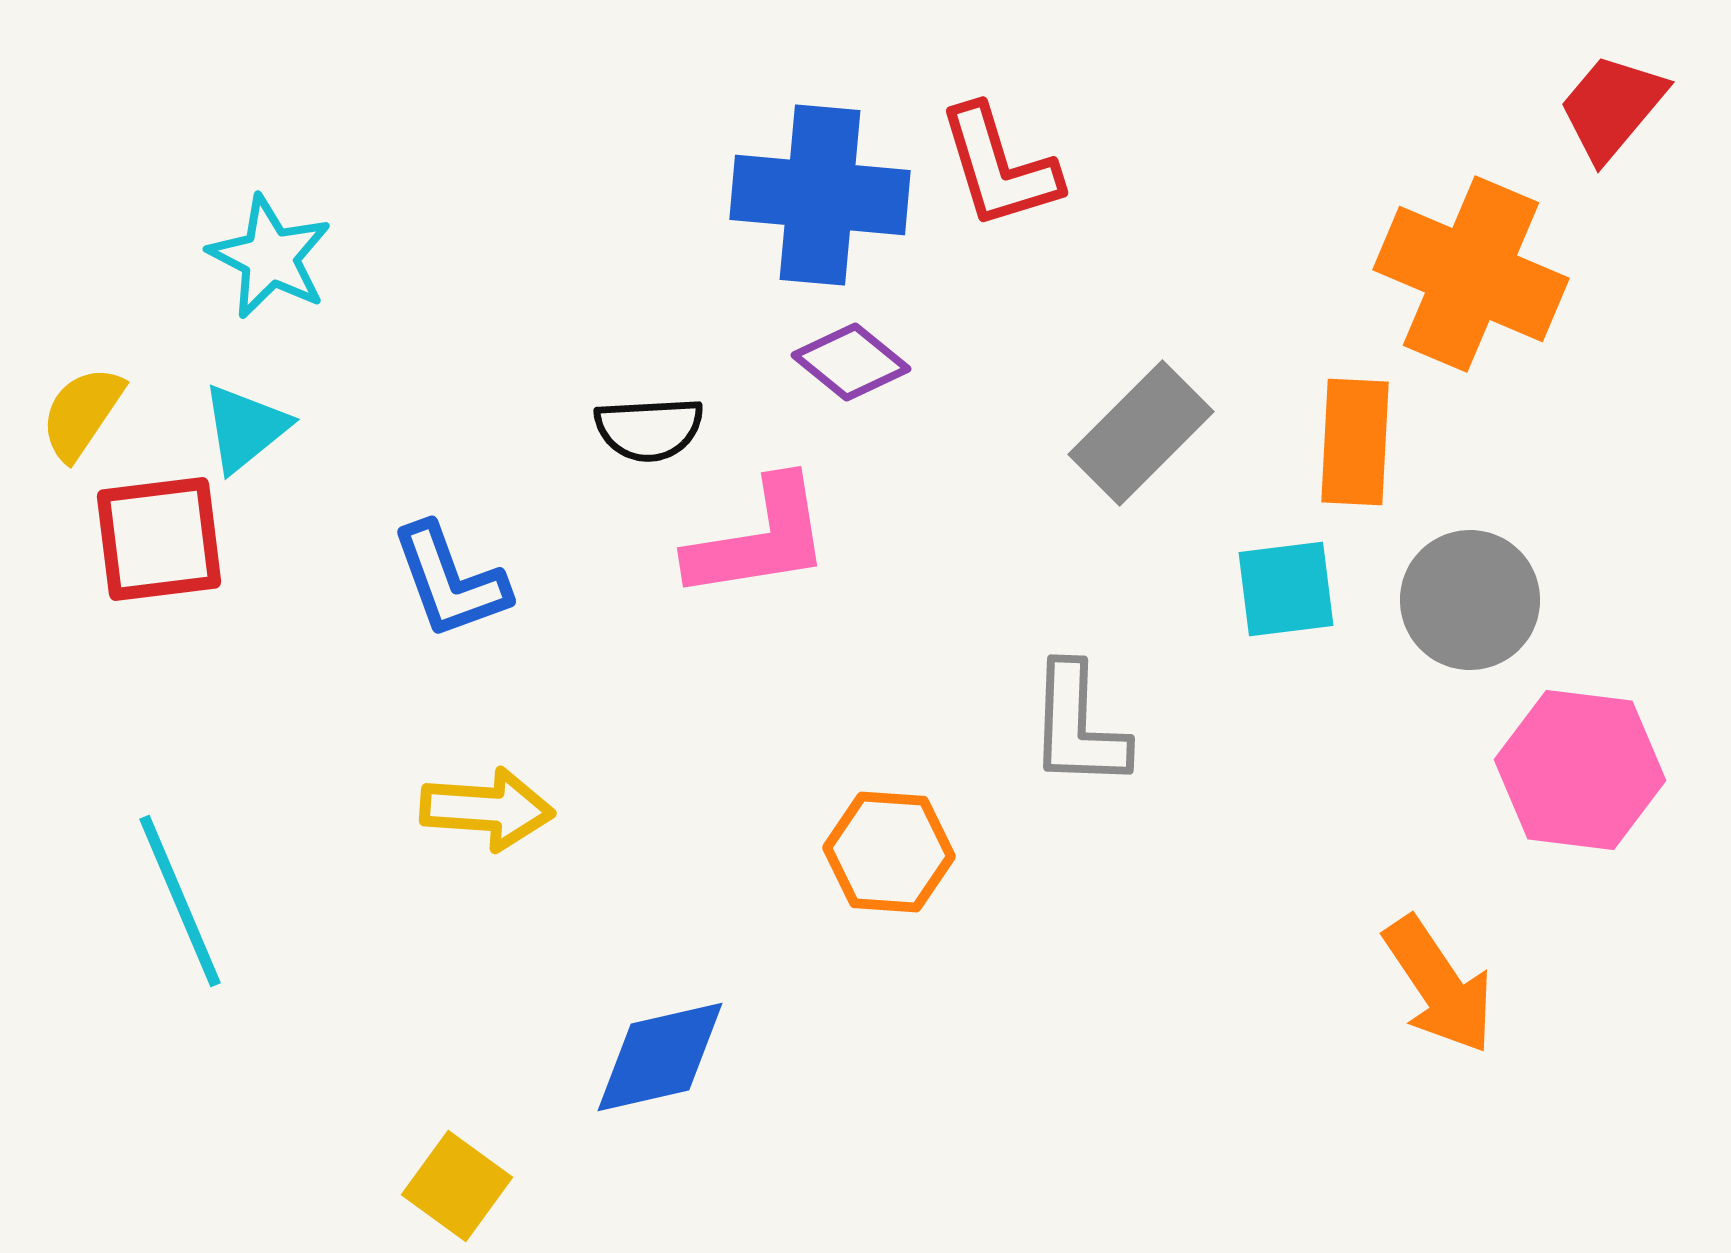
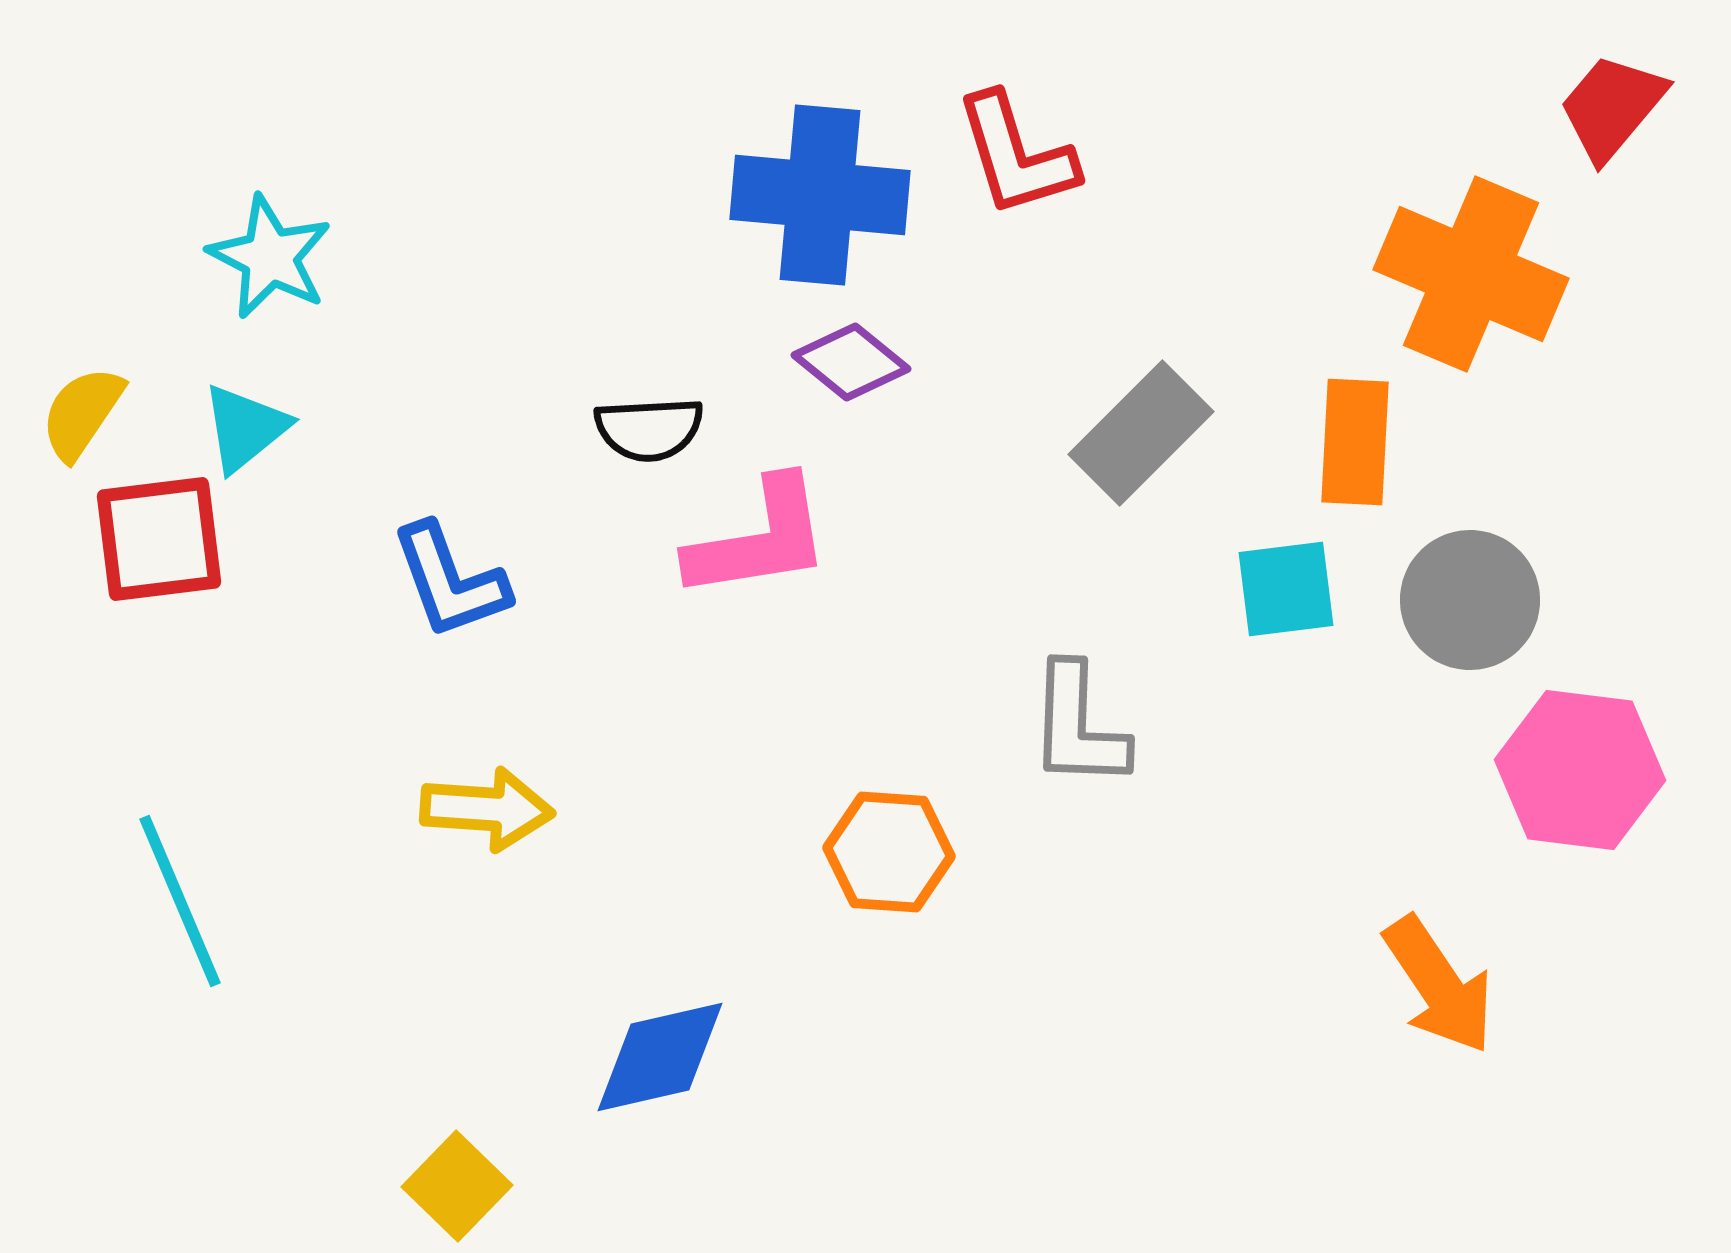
red L-shape: moved 17 px right, 12 px up
yellow square: rotated 8 degrees clockwise
